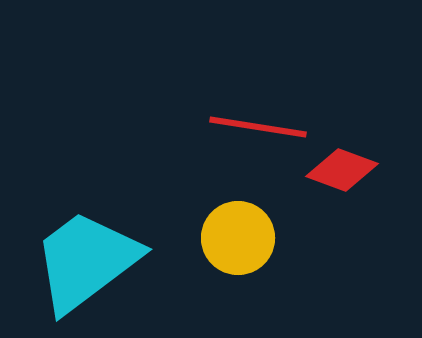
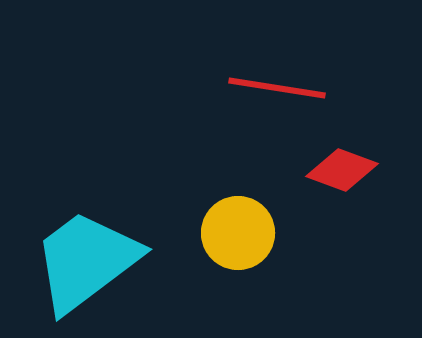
red line: moved 19 px right, 39 px up
yellow circle: moved 5 px up
